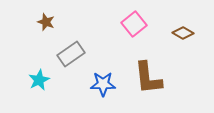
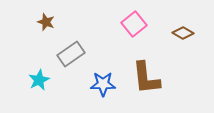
brown L-shape: moved 2 px left
